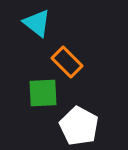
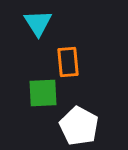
cyan triangle: moved 1 px right; rotated 20 degrees clockwise
orange rectangle: moved 1 px right; rotated 40 degrees clockwise
